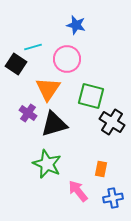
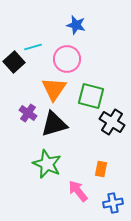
black square: moved 2 px left, 2 px up; rotated 15 degrees clockwise
orange triangle: moved 6 px right
blue cross: moved 5 px down
